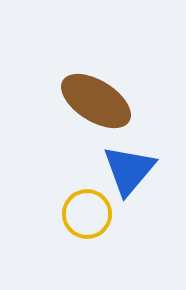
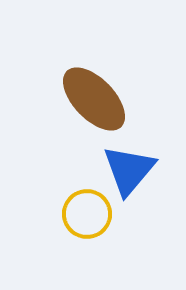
brown ellipse: moved 2 px left, 2 px up; rotated 14 degrees clockwise
